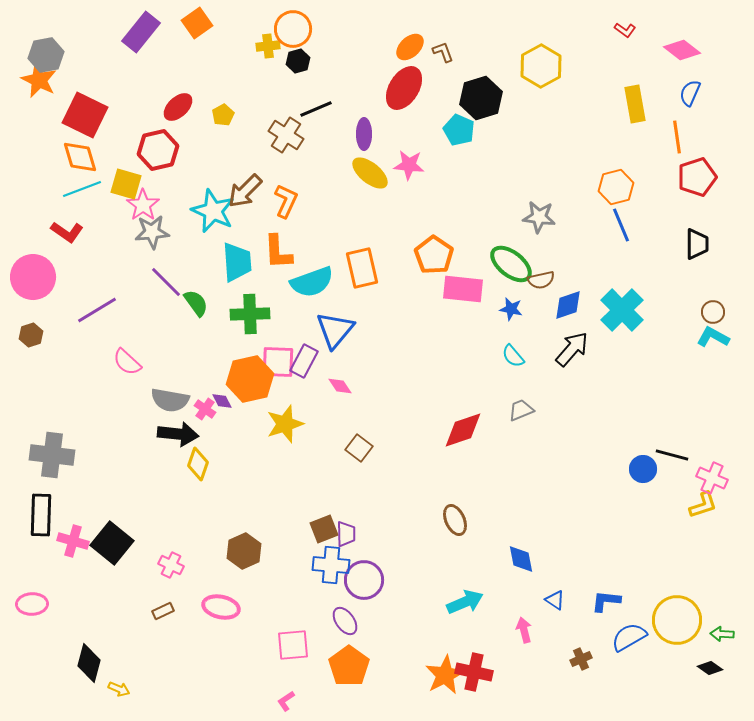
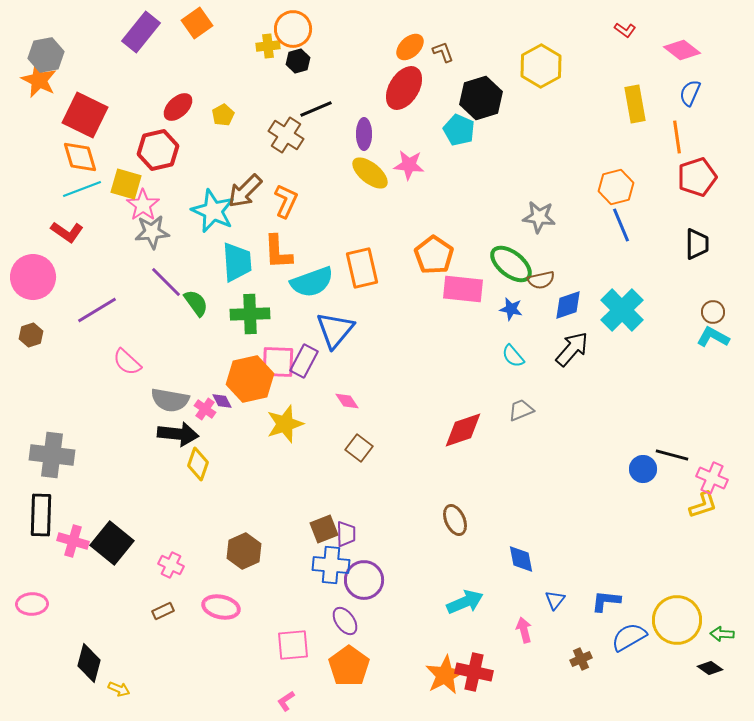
pink diamond at (340, 386): moved 7 px right, 15 px down
blue triangle at (555, 600): rotated 35 degrees clockwise
